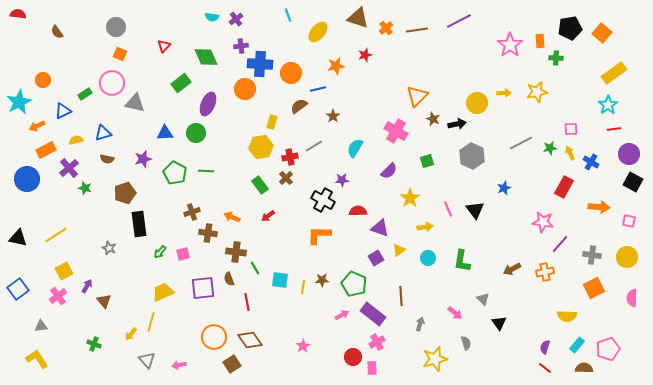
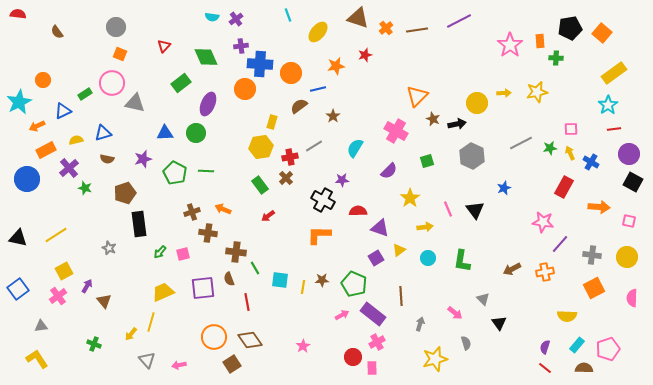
orange arrow at (232, 217): moved 9 px left, 8 px up
